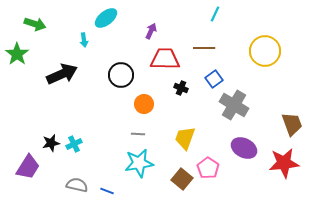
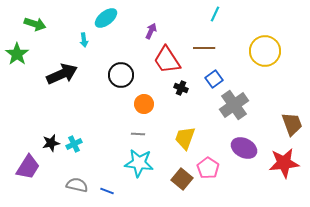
red trapezoid: moved 2 px right, 1 px down; rotated 124 degrees counterclockwise
gray cross: rotated 24 degrees clockwise
cyan star: rotated 16 degrees clockwise
